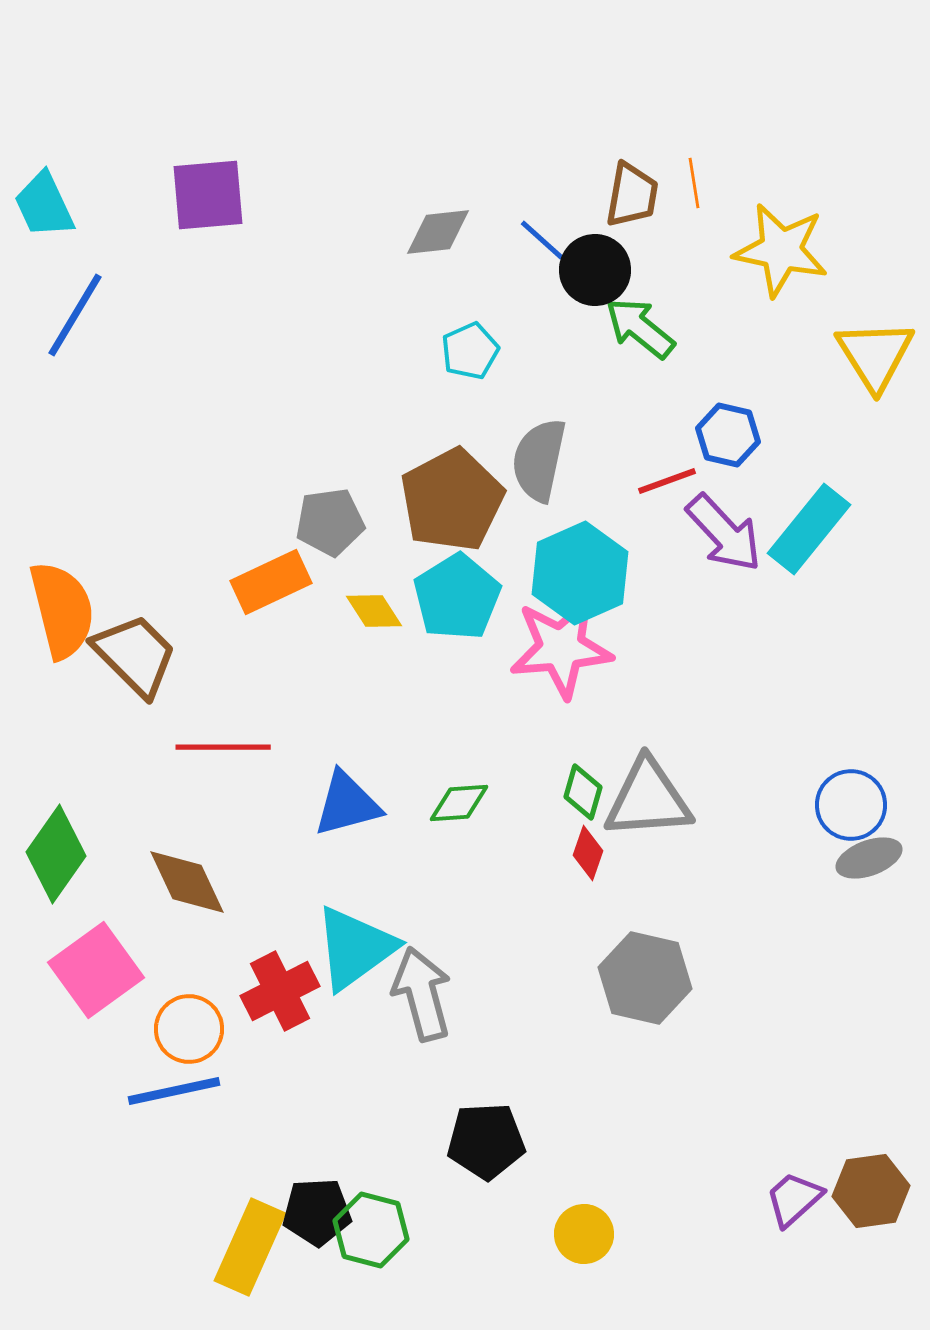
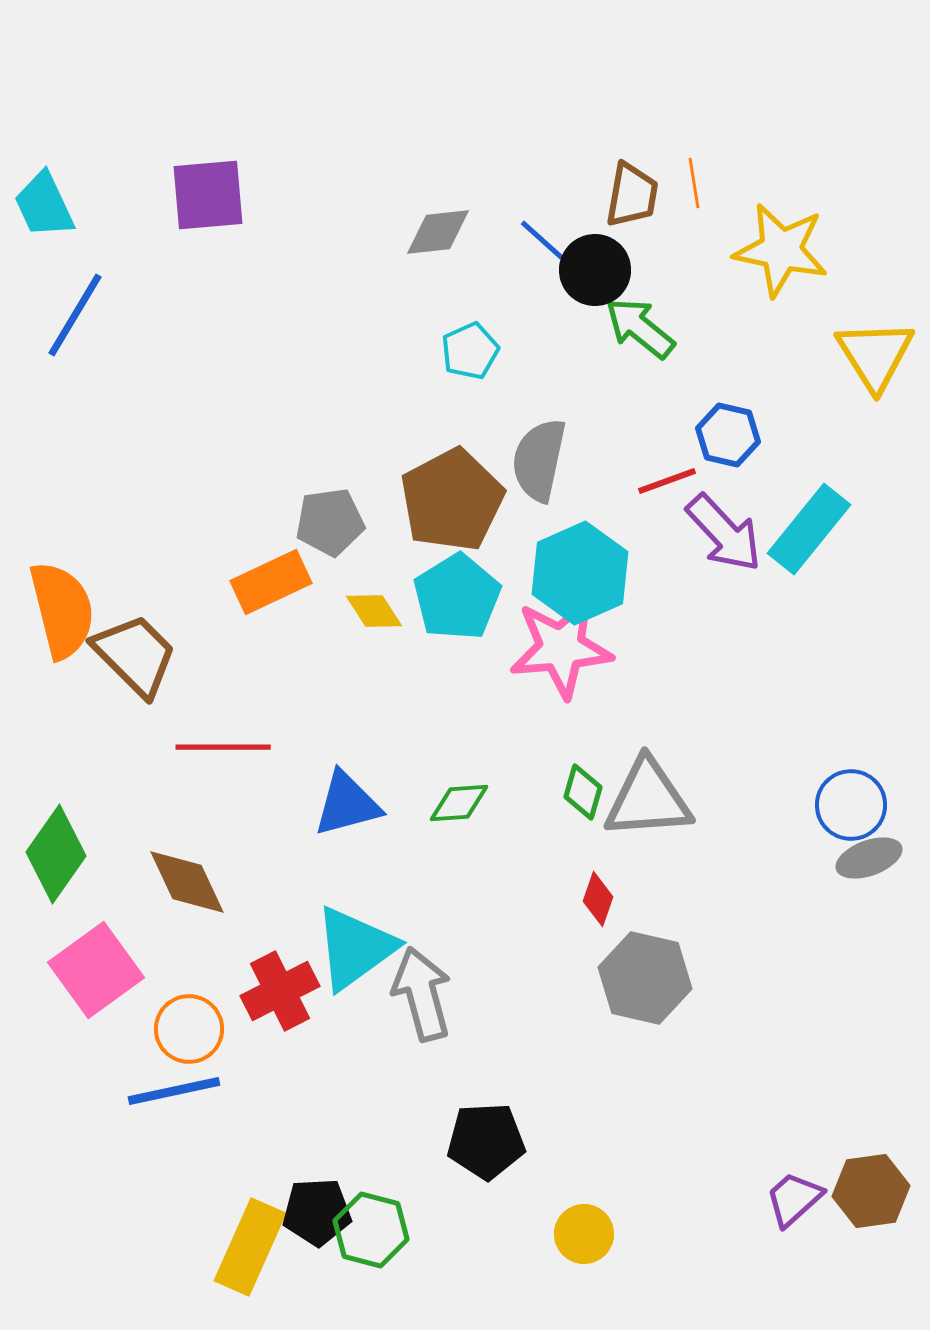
red diamond at (588, 853): moved 10 px right, 46 px down
